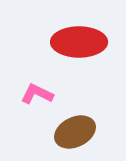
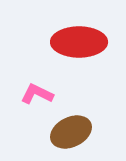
brown ellipse: moved 4 px left
